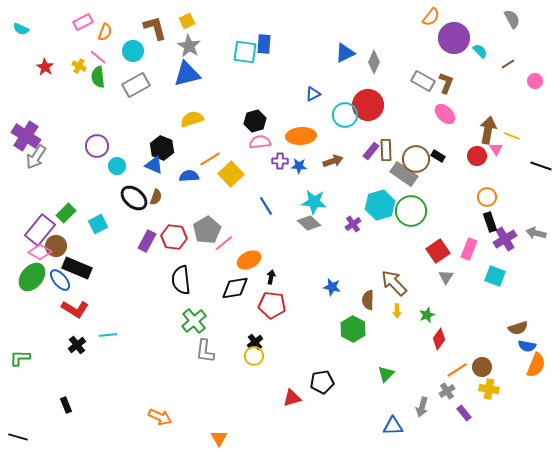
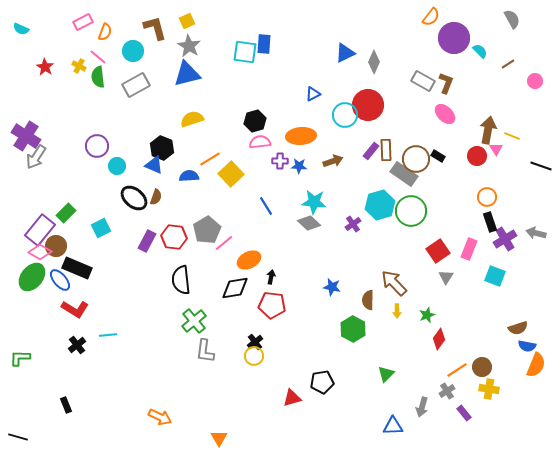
cyan square at (98, 224): moved 3 px right, 4 px down
